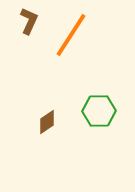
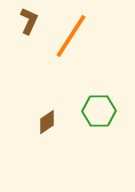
orange line: moved 1 px down
